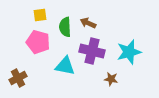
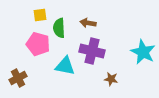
brown arrow: rotated 14 degrees counterclockwise
green semicircle: moved 6 px left, 1 px down
pink pentagon: moved 2 px down
cyan star: moved 14 px right; rotated 30 degrees counterclockwise
